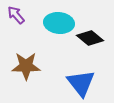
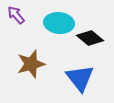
brown star: moved 5 px right, 2 px up; rotated 16 degrees counterclockwise
blue triangle: moved 1 px left, 5 px up
